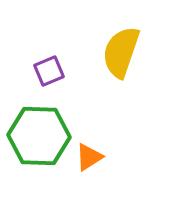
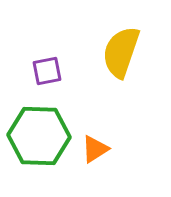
purple square: moved 2 px left; rotated 12 degrees clockwise
orange triangle: moved 6 px right, 8 px up
